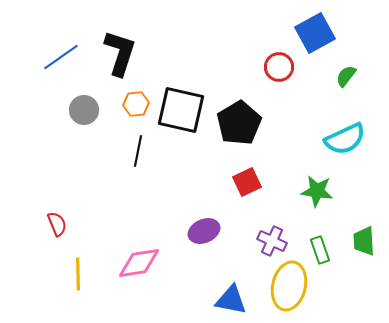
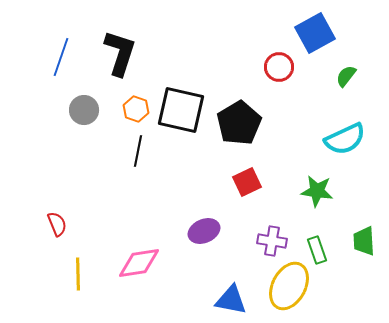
blue line: rotated 36 degrees counterclockwise
orange hexagon: moved 5 px down; rotated 25 degrees clockwise
purple cross: rotated 16 degrees counterclockwise
green rectangle: moved 3 px left
yellow ellipse: rotated 15 degrees clockwise
